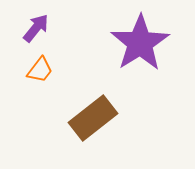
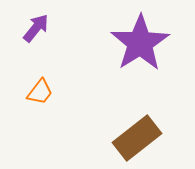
orange trapezoid: moved 22 px down
brown rectangle: moved 44 px right, 20 px down
